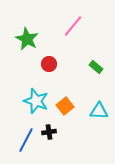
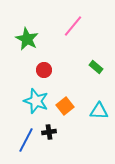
red circle: moved 5 px left, 6 px down
